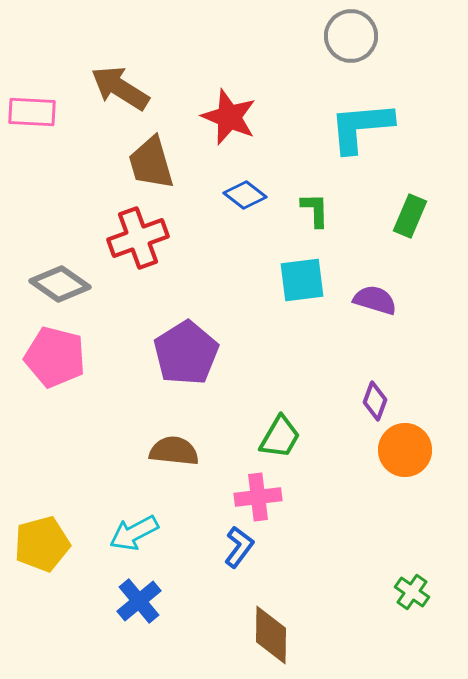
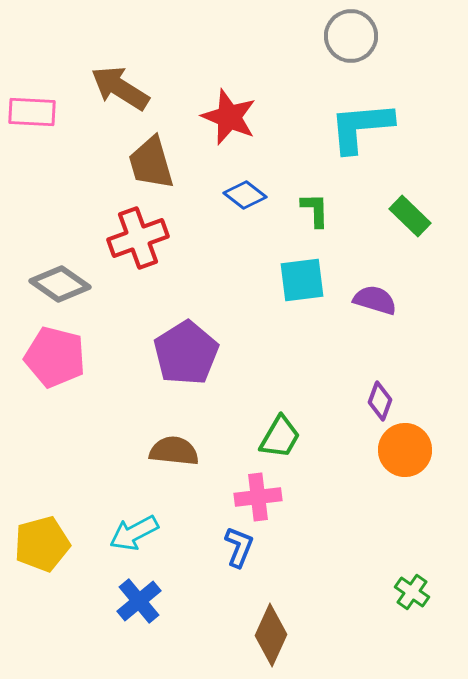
green rectangle: rotated 69 degrees counterclockwise
purple diamond: moved 5 px right
blue L-shape: rotated 15 degrees counterclockwise
brown diamond: rotated 24 degrees clockwise
